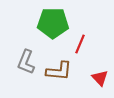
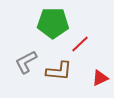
red line: rotated 24 degrees clockwise
gray L-shape: rotated 40 degrees clockwise
red triangle: rotated 48 degrees clockwise
